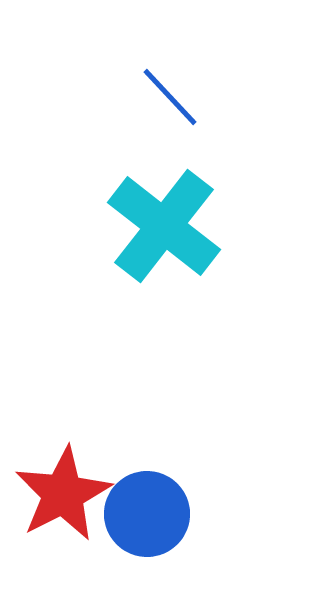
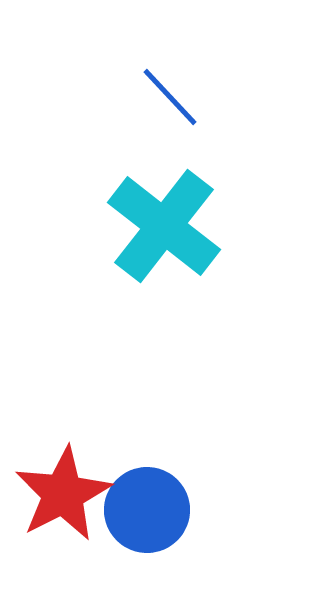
blue circle: moved 4 px up
